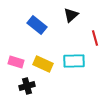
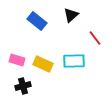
blue rectangle: moved 4 px up
red line: rotated 21 degrees counterclockwise
pink rectangle: moved 1 px right, 2 px up
black cross: moved 4 px left
